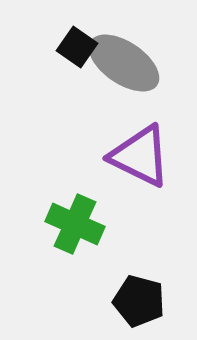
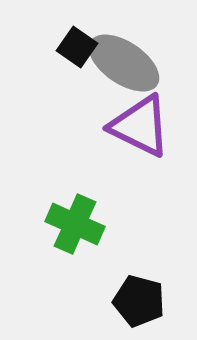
purple triangle: moved 30 px up
